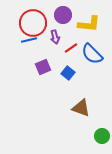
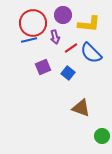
blue semicircle: moved 1 px left, 1 px up
